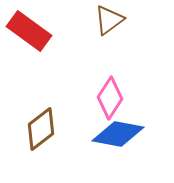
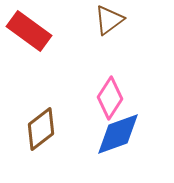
blue diamond: rotated 30 degrees counterclockwise
